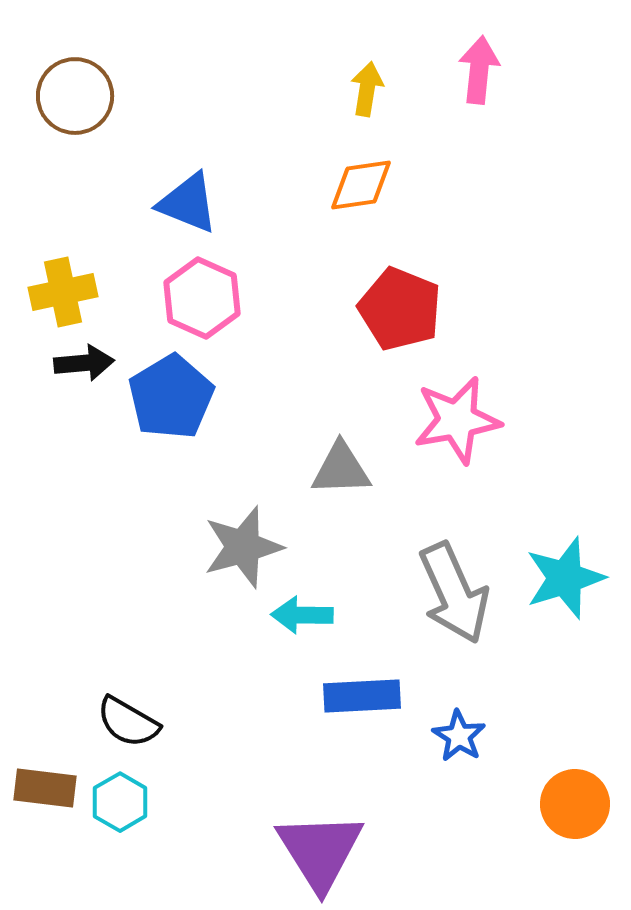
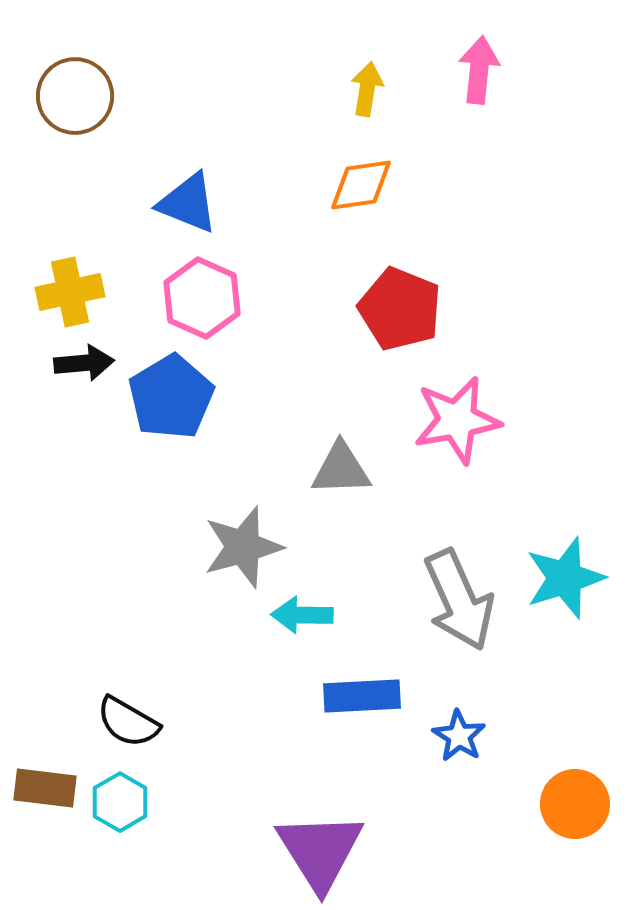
yellow cross: moved 7 px right
gray arrow: moved 5 px right, 7 px down
